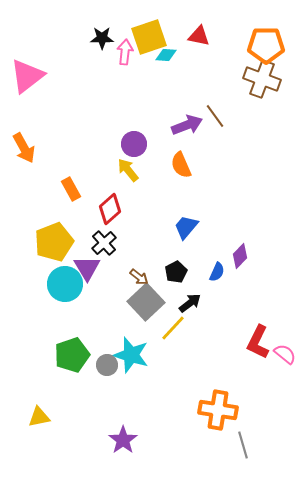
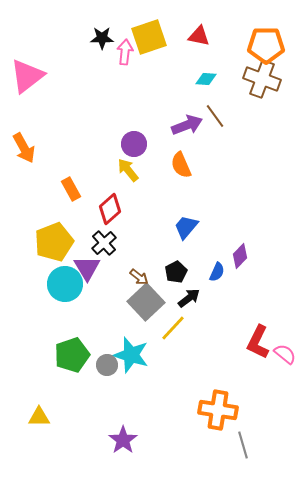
cyan diamond: moved 40 px right, 24 px down
black arrow: moved 1 px left, 5 px up
yellow triangle: rotated 10 degrees clockwise
